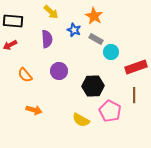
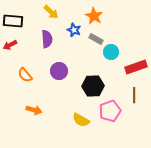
pink pentagon: rotated 25 degrees clockwise
